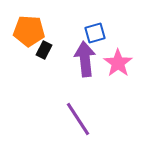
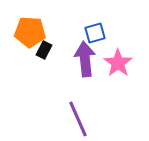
orange pentagon: moved 1 px right, 1 px down
purple line: rotated 9 degrees clockwise
